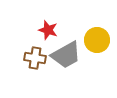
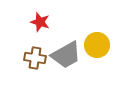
red star: moved 8 px left, 8 px up
yellow circle: moved 5 px down
